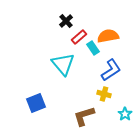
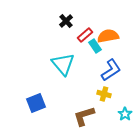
red rectangle: moved 6 px right, 2 px up
cyan rectangle: moved 2 px right, 2 px up
